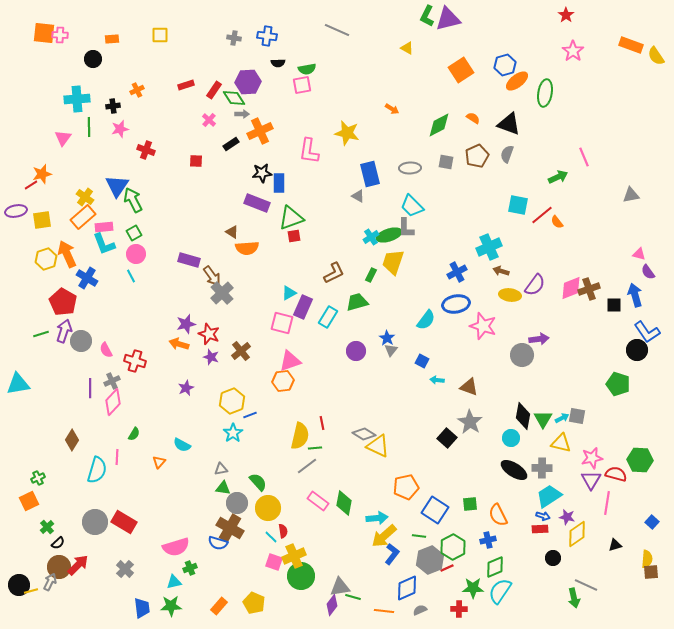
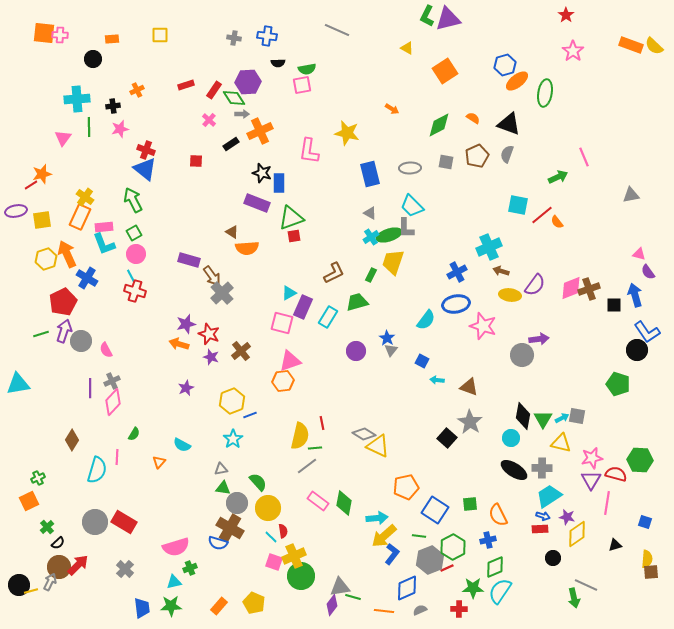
yellow semicircle at (656, 56): moved 2 px left, 10 px up; rotated 12 degrees counterclockwise
orange square at (461, 70): moved 16 px left, 1 px down
black star at (262, 173): rotated 24 degrees clockwise
blue triangle at (117, 186): moved 28 px right, 17 px up; rotated 25 degrees counterclockwise
gray triangle at (358, 196): moved 12 px right, 17 px down
orange rectangle at (83, 217): moved 3 px left; rotated 25 degrees counterclockwise
red pentagon at (63, 302): rotated 16 degrees clockwise
red cross at (135, 361): moved 70 px up
cyan star at (233, 433): moved 6 px down
blue square at (652, 522): moved 7 px left; rotated 24 degrees counterclockwise
